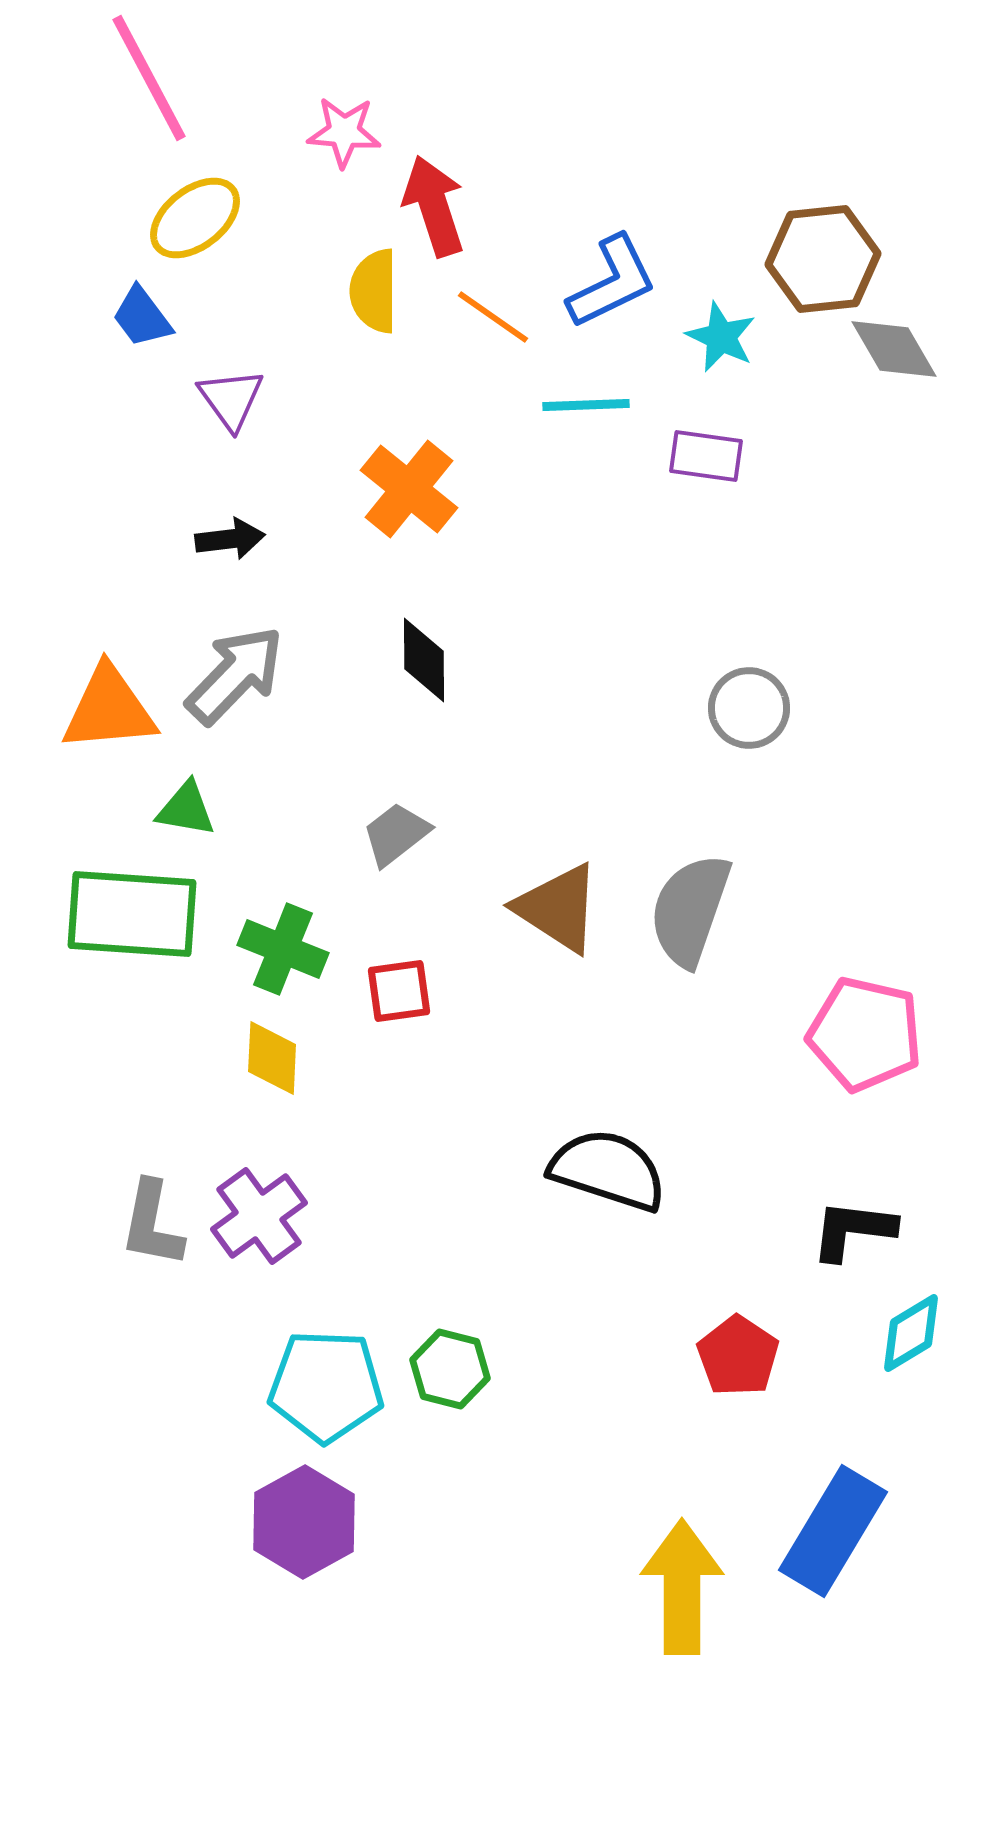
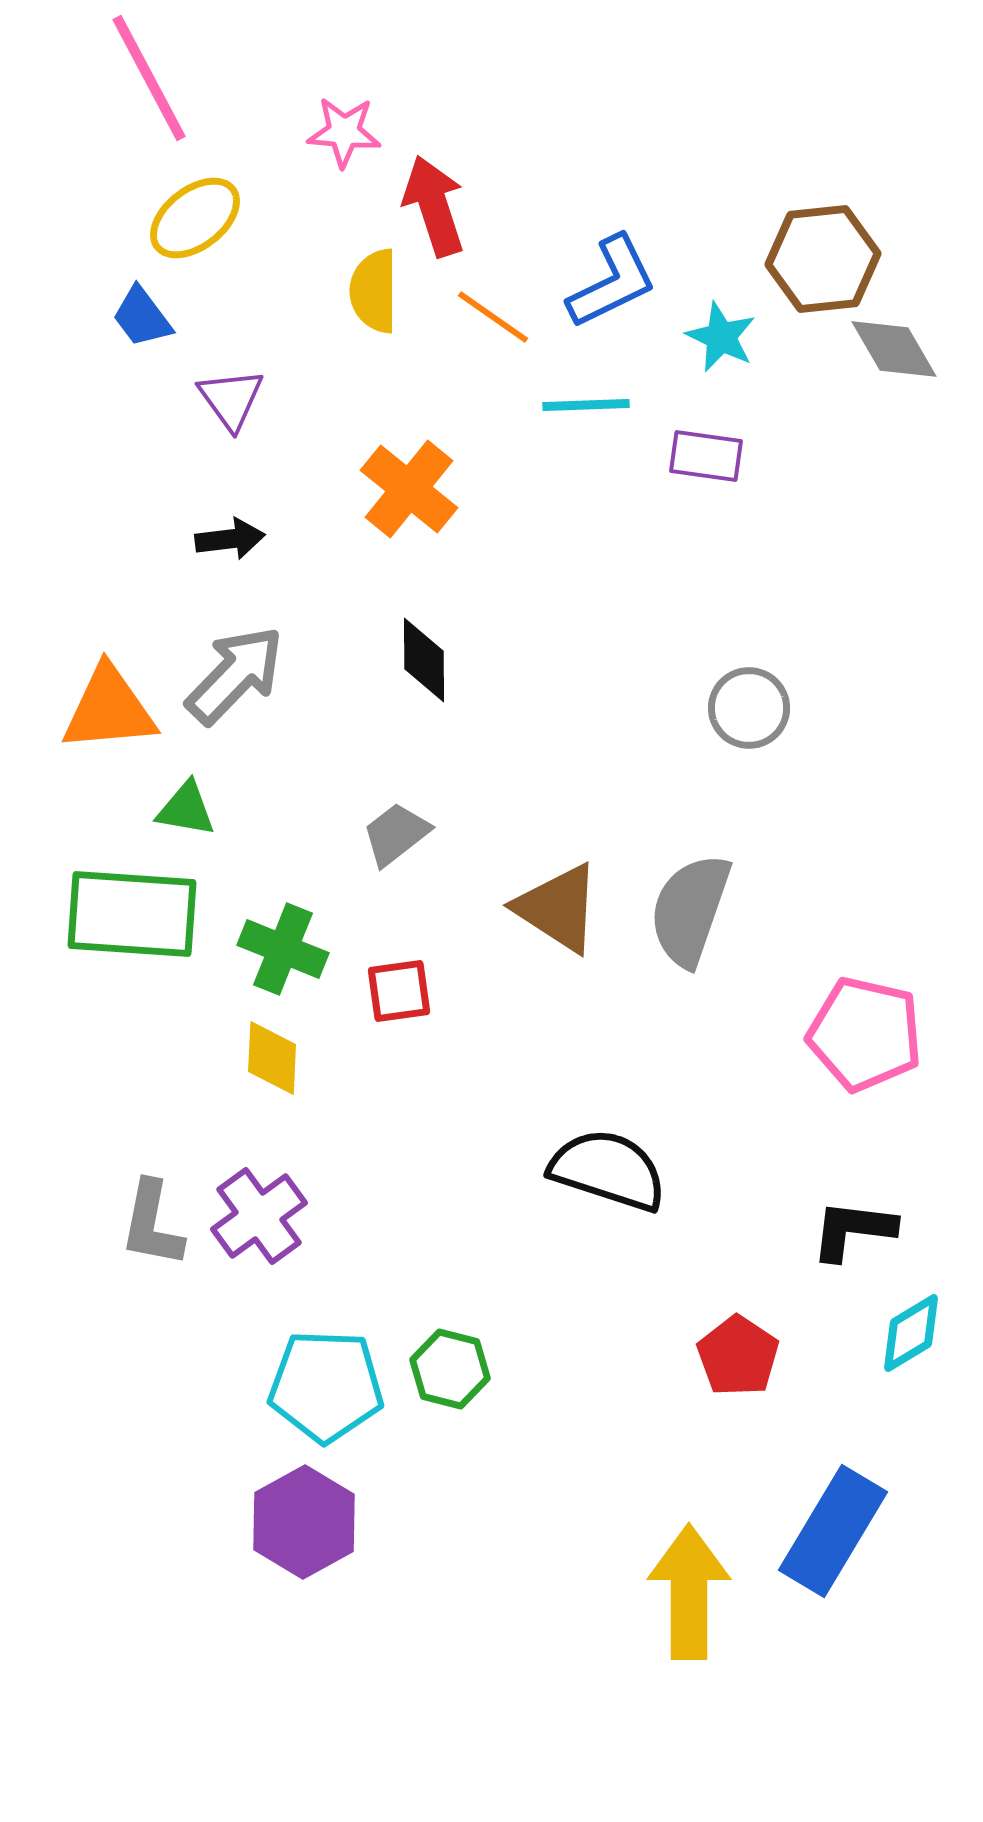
yellow arrow: moved 7 px right, 5 px down
